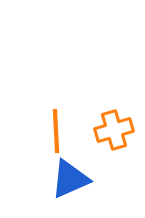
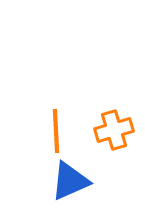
blue triangle: moved 2 px down
